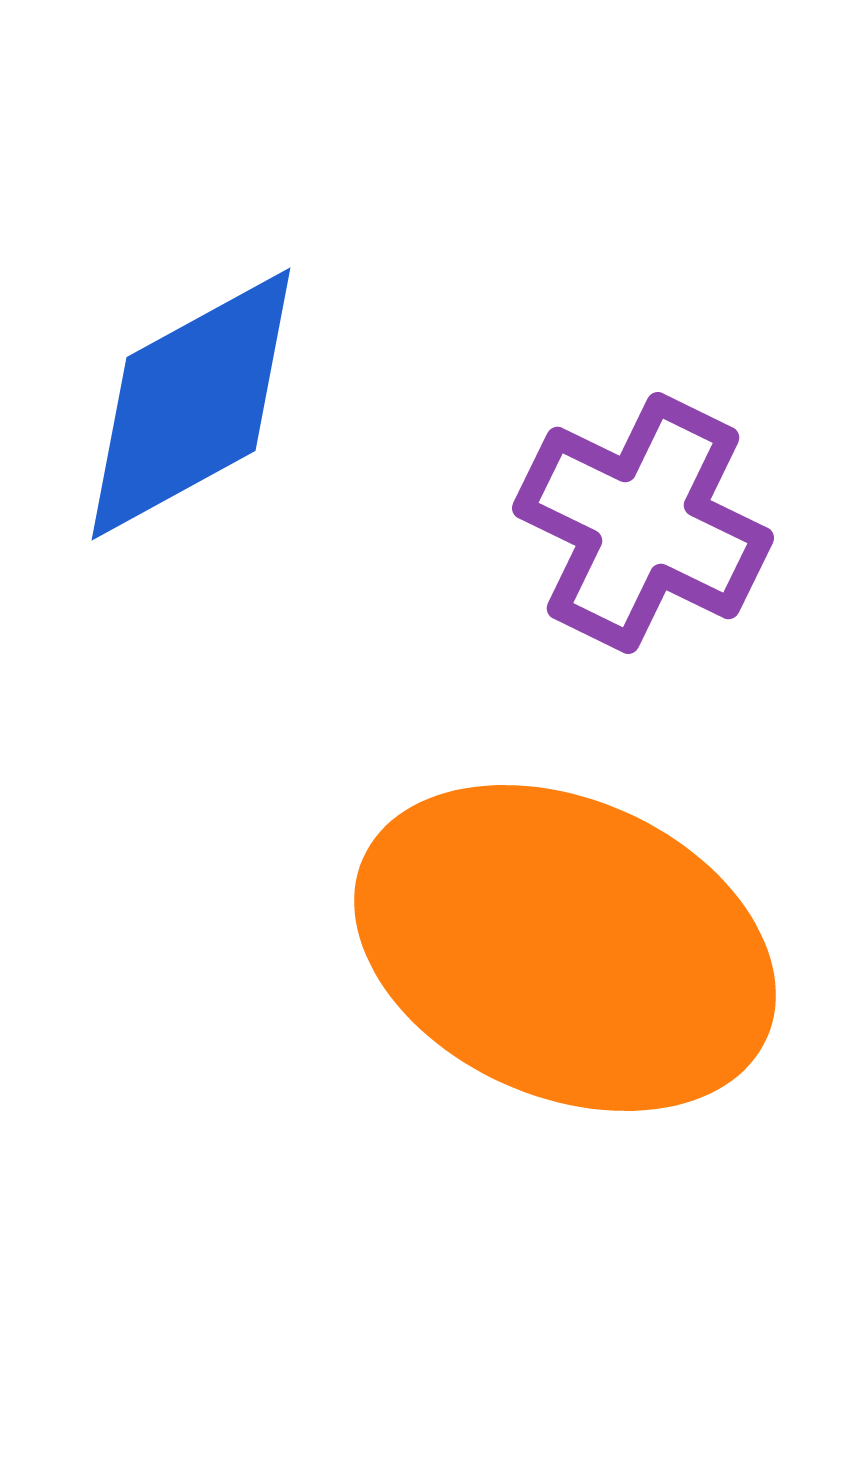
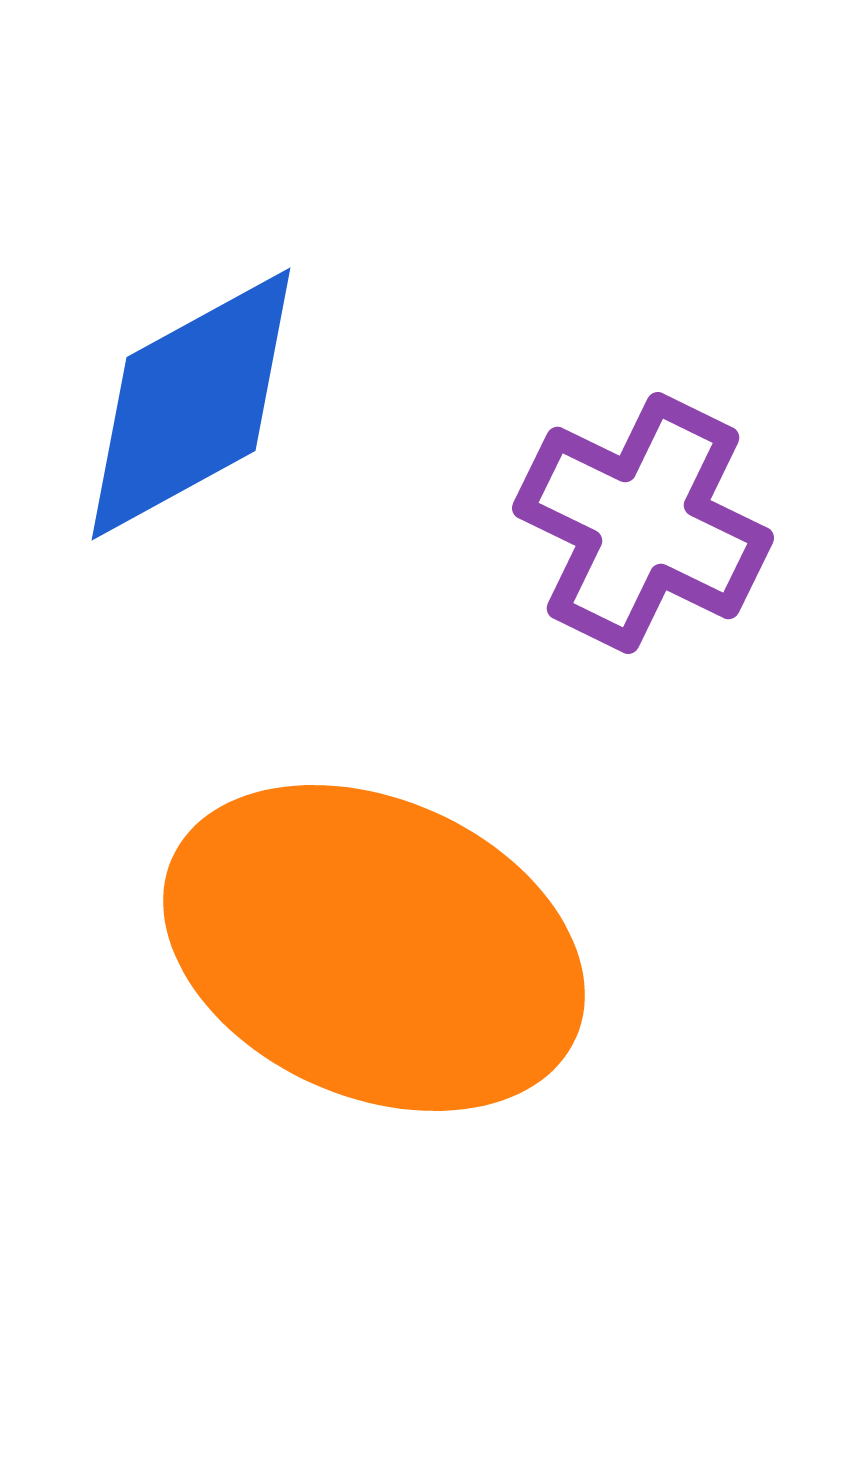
orange ellipse: moved 191 px left
